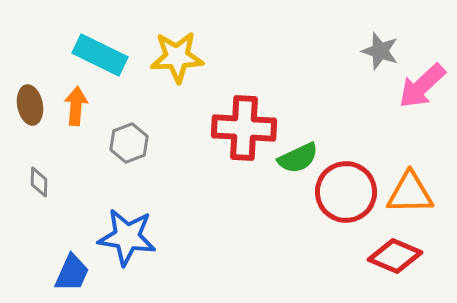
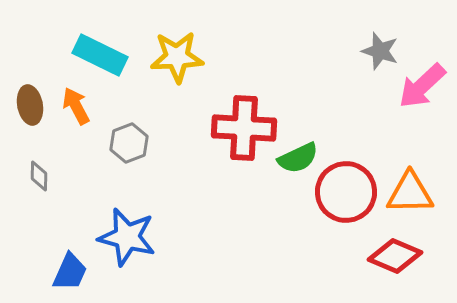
orange arrow: rotated 33 degrees counterclockwise
gray diamond: moved 6 px up
blue star: rotated 6 degrees clockwise
blue trapezoid: moved 2 px left, 1 px up
